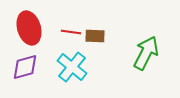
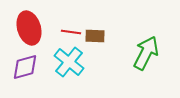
cyan cross: moved 3 px left, 5 px up
